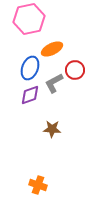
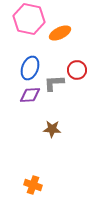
pink hexagon: rotated 24 degrees clockwise
orange ellipse: moved 8 px right, 16 px up
red circle: moved 2 px right
gray L-shape: rotated 25 degrees clockwise
purple diamond: rotated 15 degrees clockwise
orange cross: moved 5 px left
